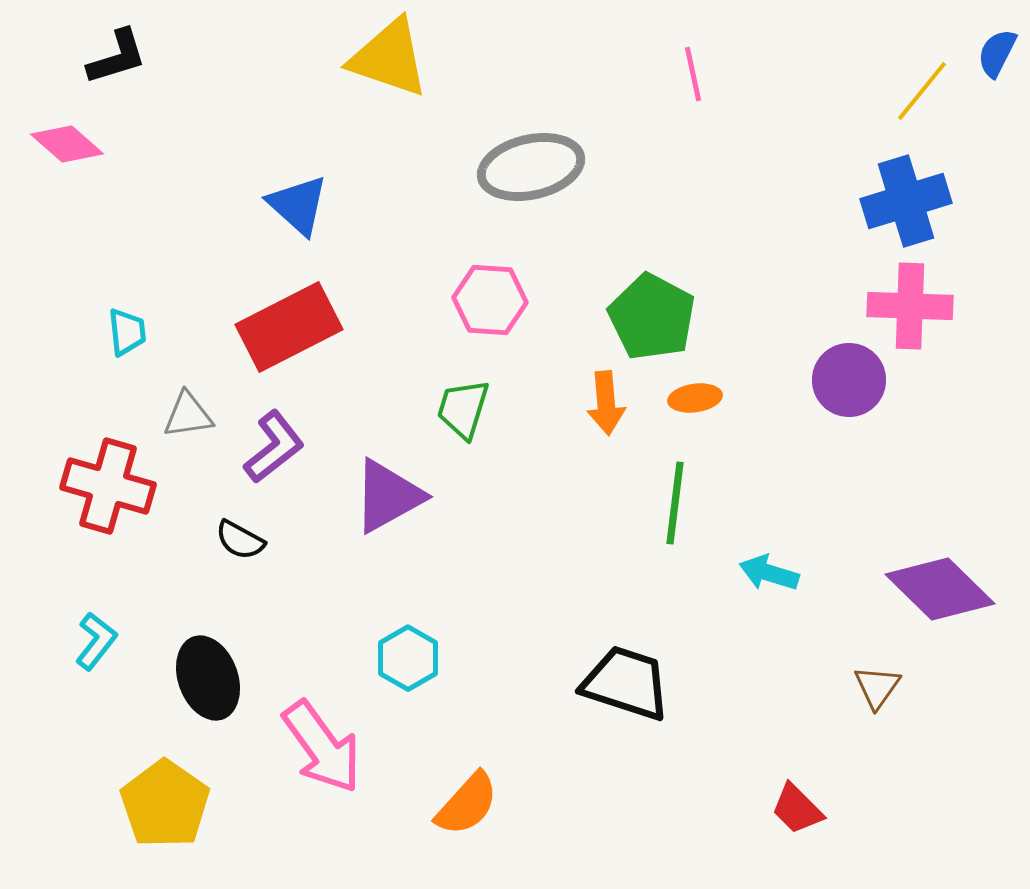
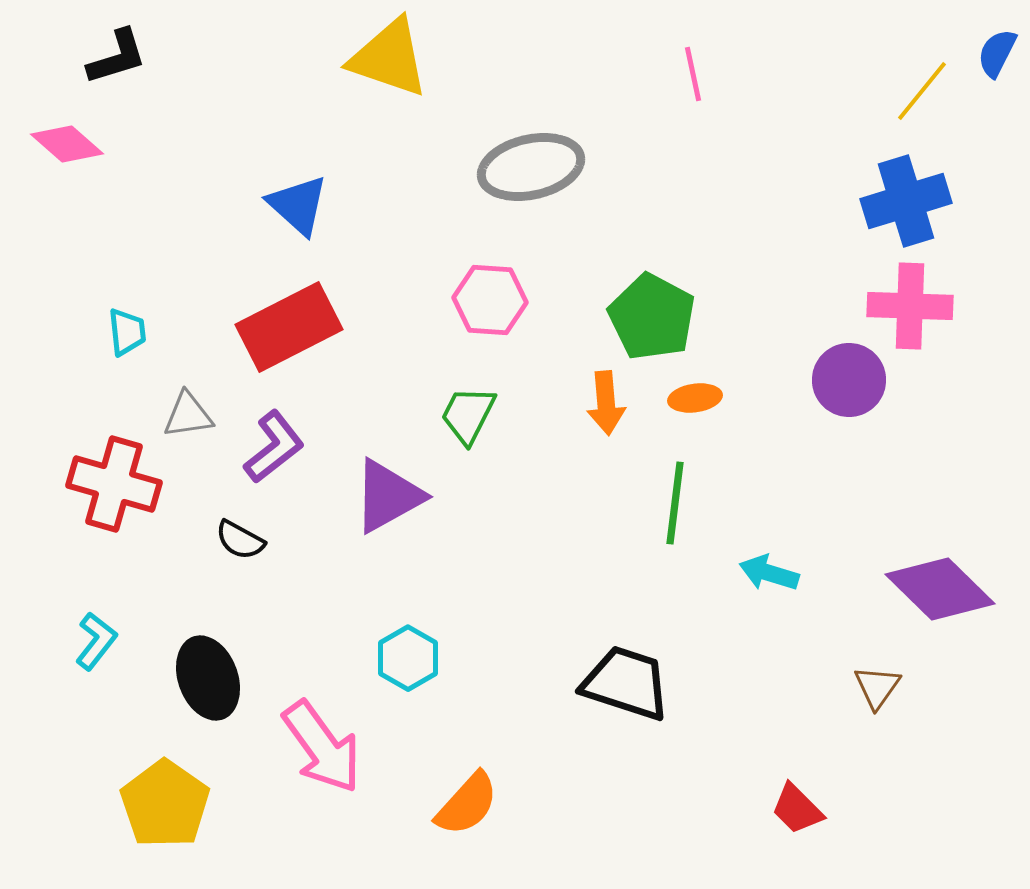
green trapezoid: moved 5 px right, 6 px down; rotated 10 degrees clockwise
red cross: moved 6 px right, 2 px up
